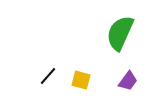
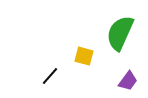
black line: moved 2 px right
yellow square: moved 3 px right, 24 px up
